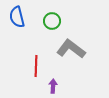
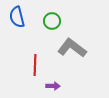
gray L-shape: moved 1 px right, 1 px up
red line: moved 1 px left, 1 px up
purple arrow: rotated 88 degrees clockwise
